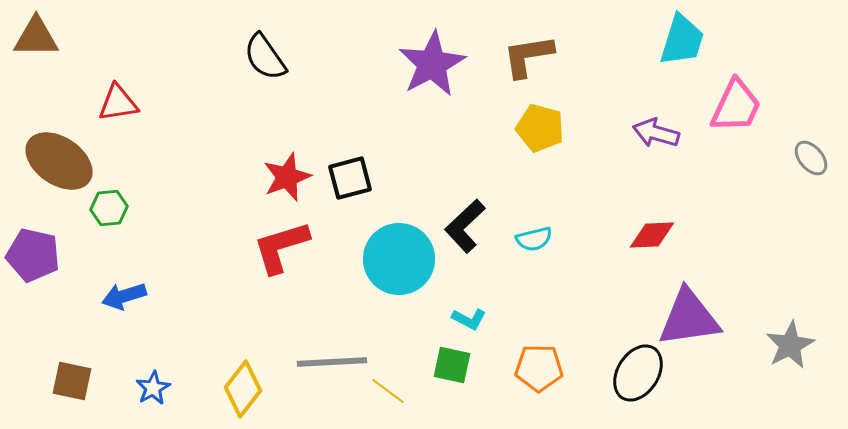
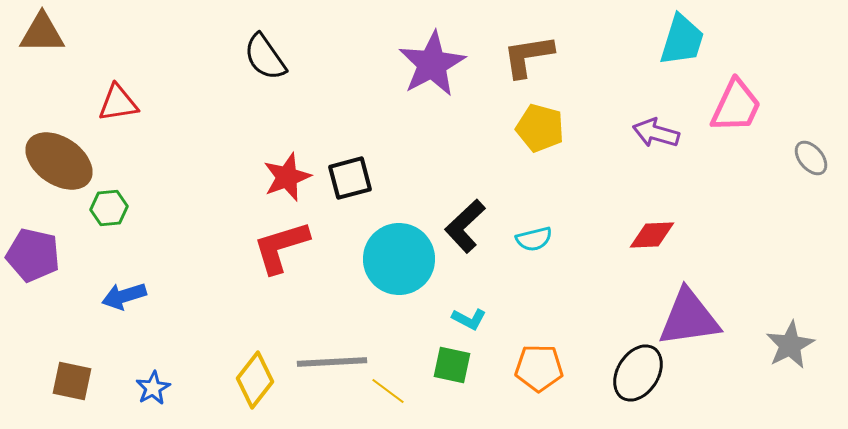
brown triangle: moved 6 px right, 4 px up
yellow diamond: moved 12 px right, 9 px up
